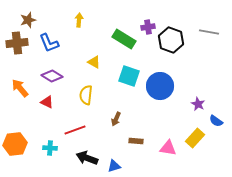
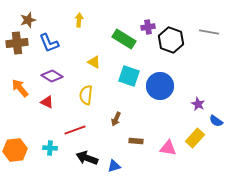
orange hexagon: moved 6 px down
